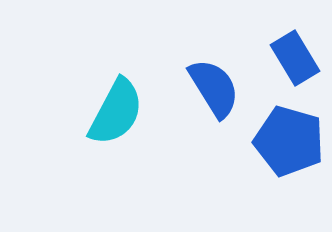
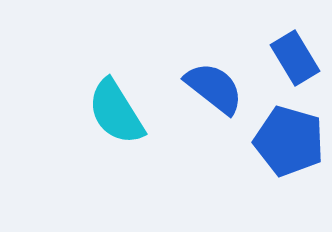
blue semicircle: rotated 20 degrees counterclockwise
cyan semicircle: rotated 120 degrees clockwise
